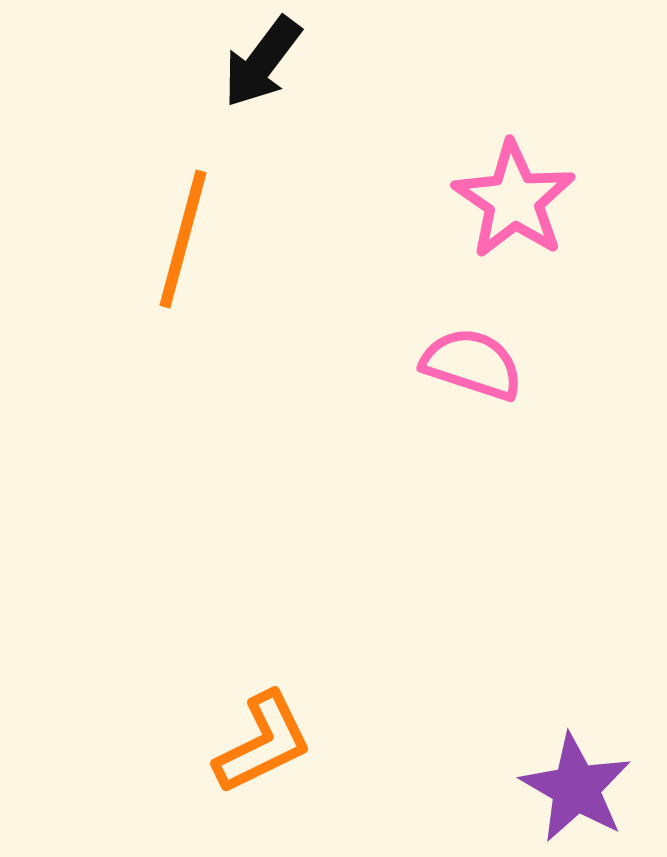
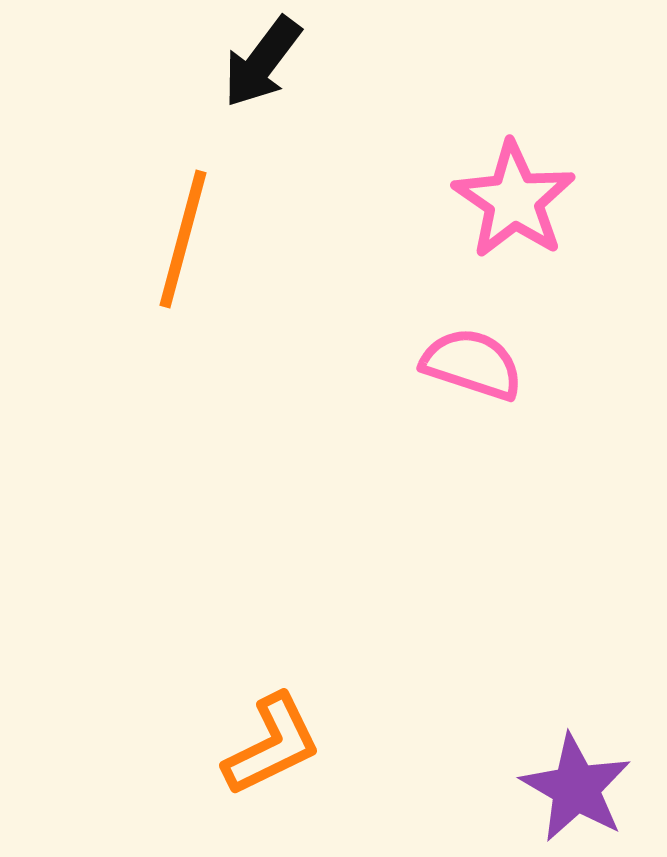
orange L-shape: moved 9 px right, 2 px down
